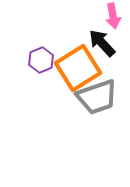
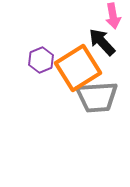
black arrow: moved 1 px up
gray trapezoid: rotated 15 degrees clockwise
